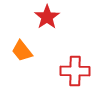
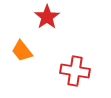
red cross: rotated 8 degrees clockwise
